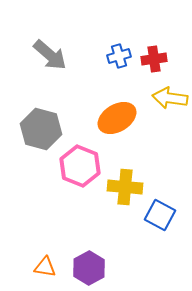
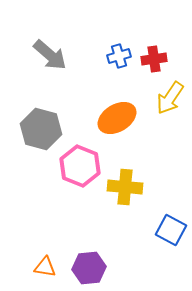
yellow arrow: rotated 64 degrees counterclockwise
blue square: moved 11 px right, 15 px down
purple hexagon: rotated 24 degrees clockwise
